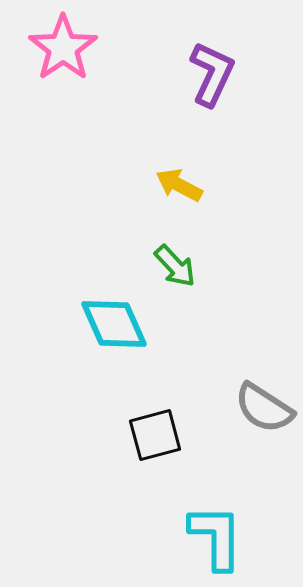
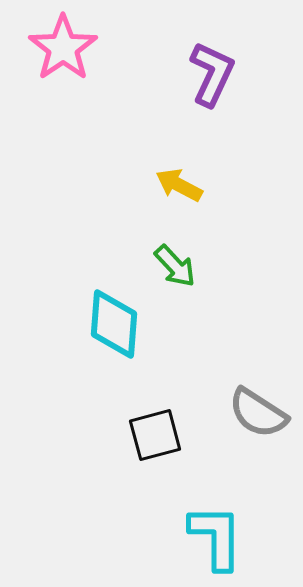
cyan diamond: rotated 28 degrees clockwise
gray semicircle: moved 6 px left, 5 px down
